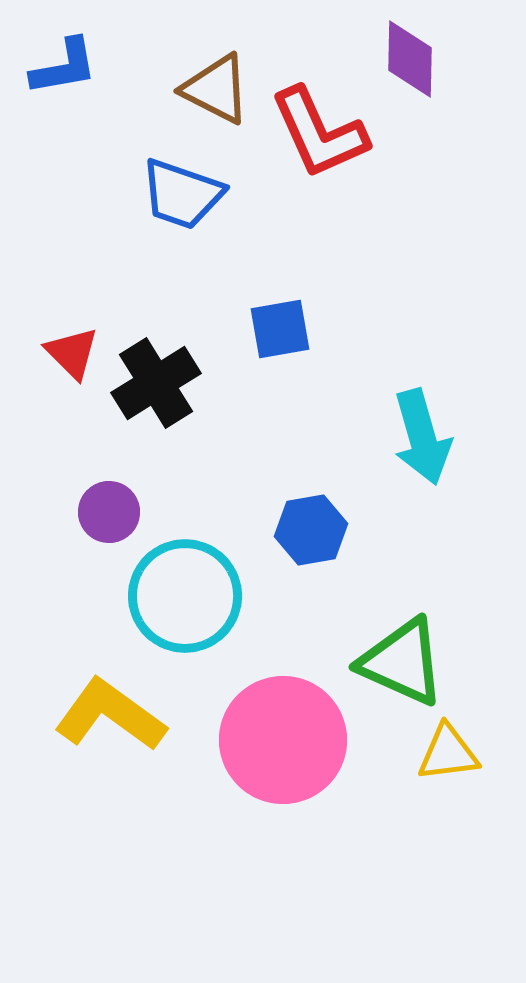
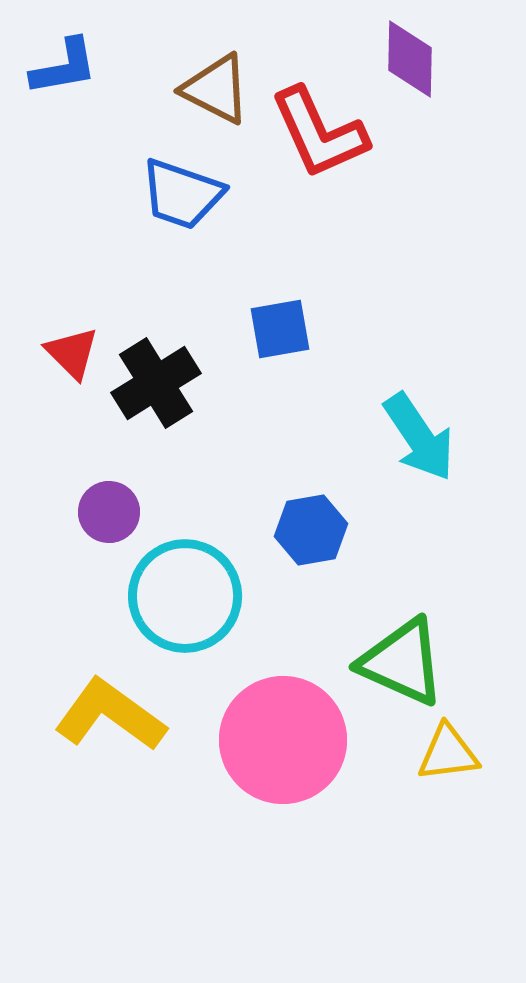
cyan arrow: moved 3 px left; rotated 18 degrees counterclockwise
